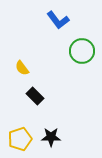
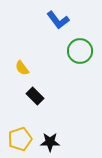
green circle: moved 2 px left
black star: moved 1 px left, 5 px down
